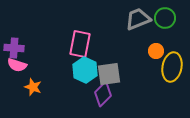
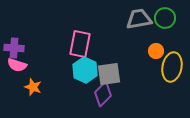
gray trapezoid: moved 1 px right; rotated 12 degrees clockwise
